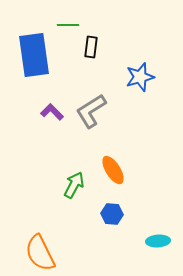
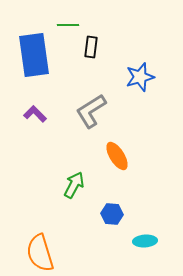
purple L-shape: moved 17 px left, 2 px down
orange ellipse: moved 4 px right, 14 px up
cyan ellipse: moved 13 px left
orange semicircle: rotated 9 degrees clockwise
